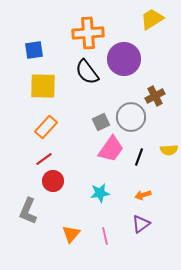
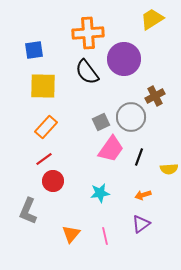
yellow semicircle: moved 19 px down
